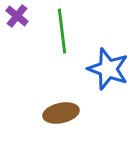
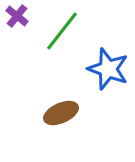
green line: rotated 45 degrees clockwise
brown ellipse: rotated 12 degrees counterclockwise
